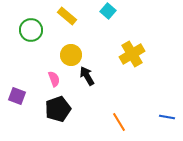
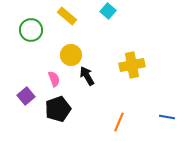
yellow cross: moved 11 px down; rotated 20 degrees clockwise
purple square: moved 9 px right; rotated 30 degrees clockwise
orange line: rotated 54 degrees clockwise
